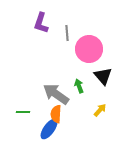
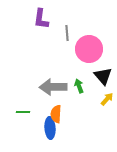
purple L-shape: moved 4 px up; rotated 10 degrees counterclockwise
gray arrow: moved 3 px left, 7 px up; rotated 36 degrees counterclockwise
yellow arrow: moved 7 px right, 11 px up
blue ellipse: moved 1 px right, 1 px up; rotated 40 degrees counterclockwise
